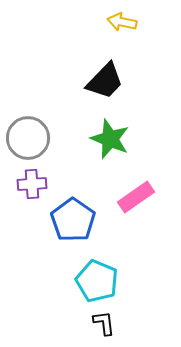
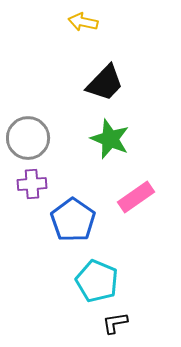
yellow arrow: moved 39 px left
black trapezoid: moved 2 px down
black L-shape: moved 11 px right; rotated 92 degrees counterclockwise
